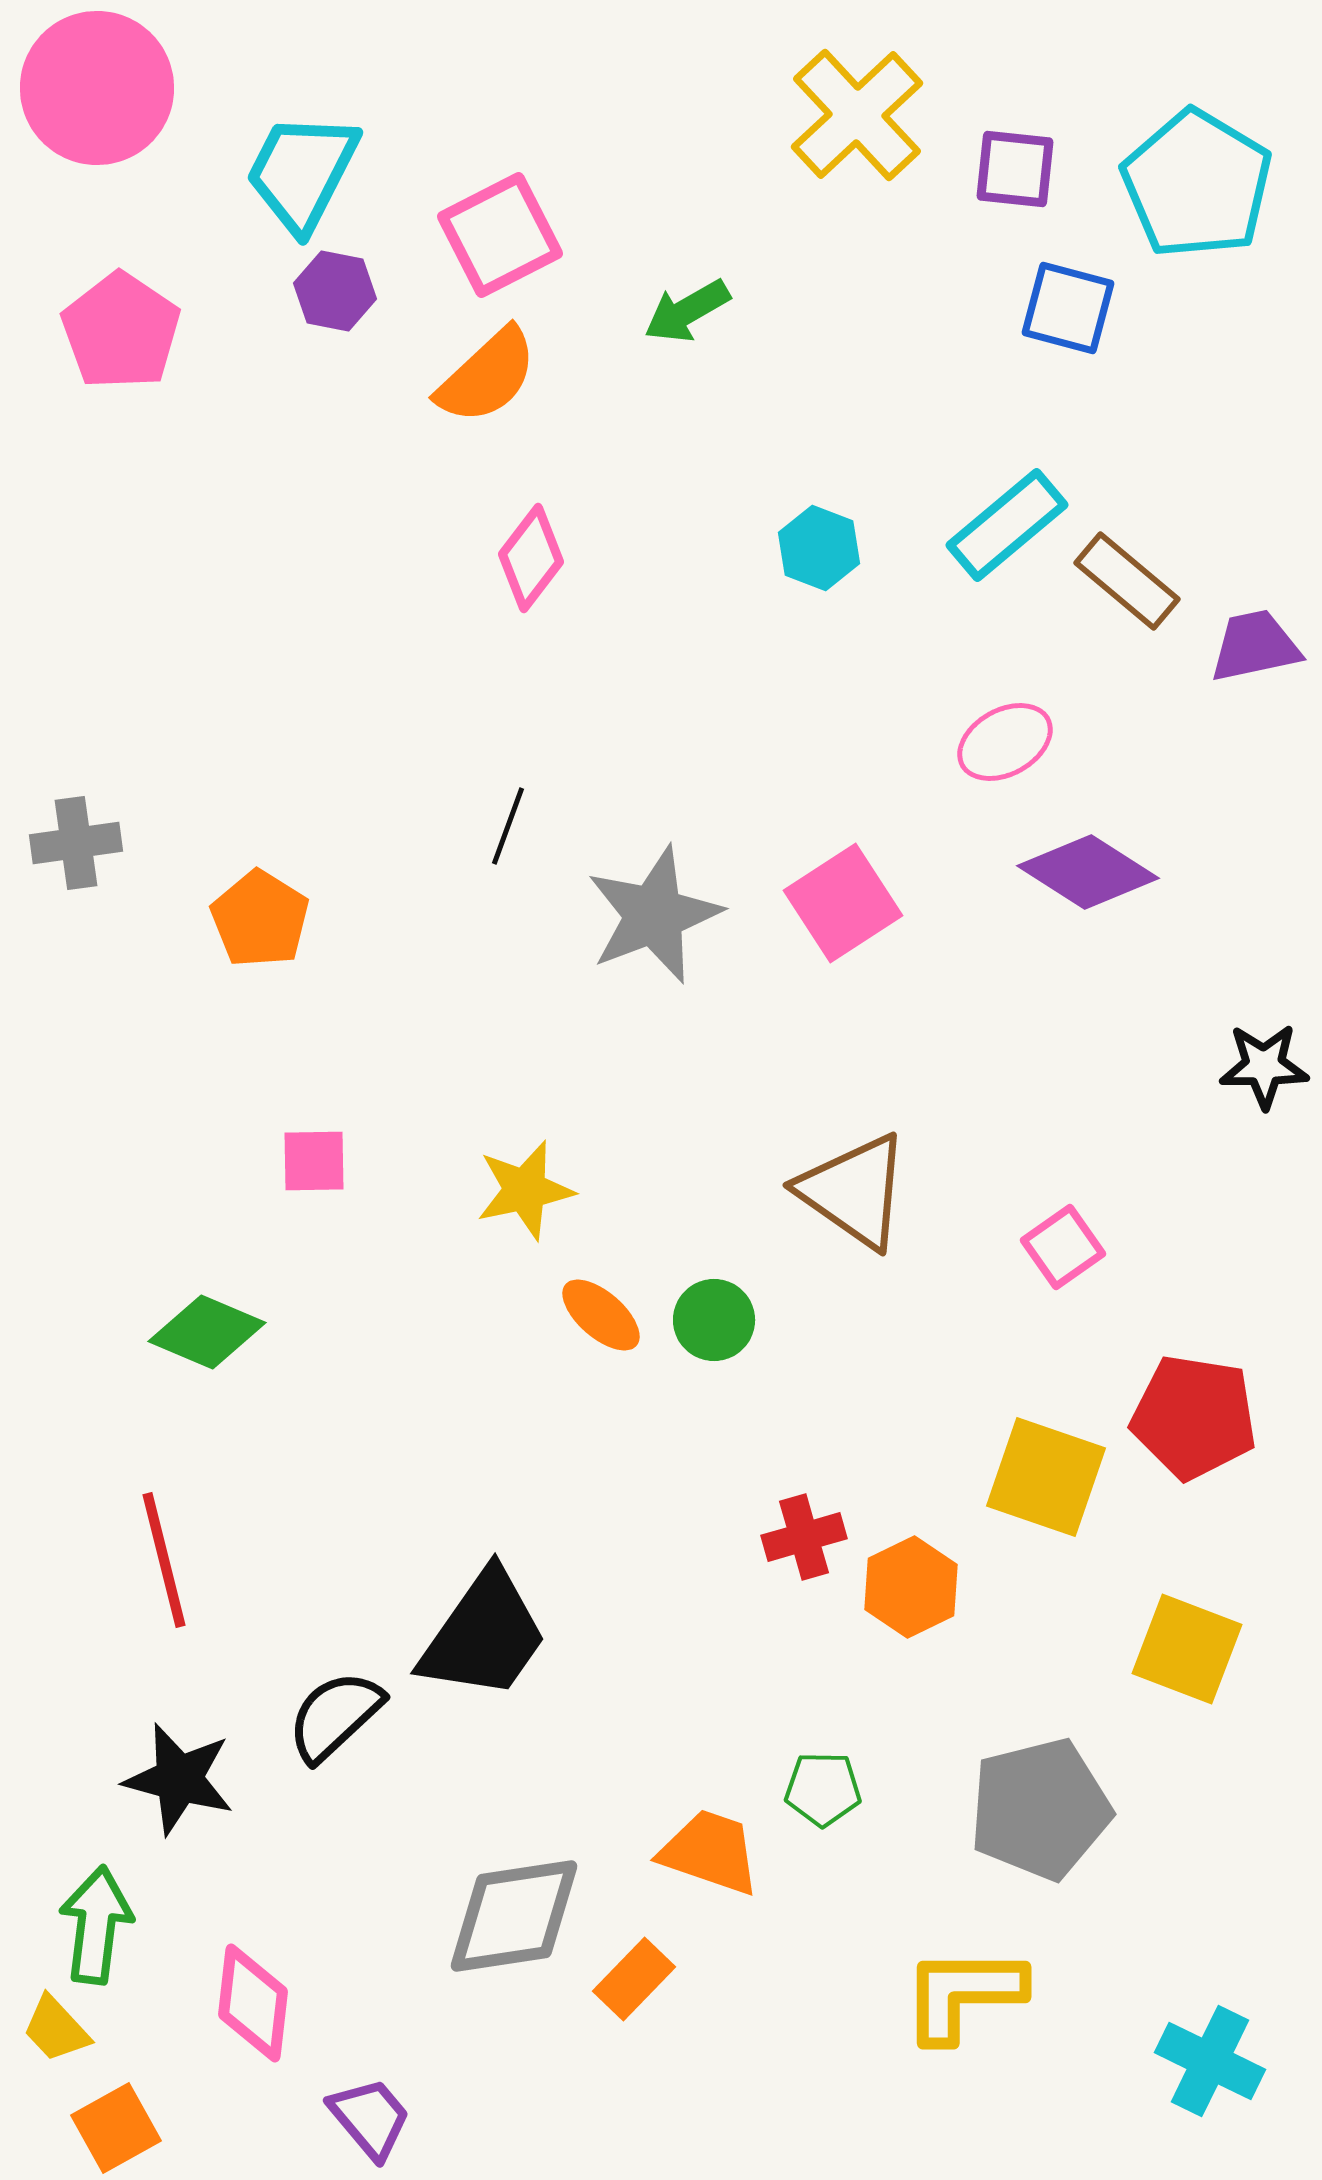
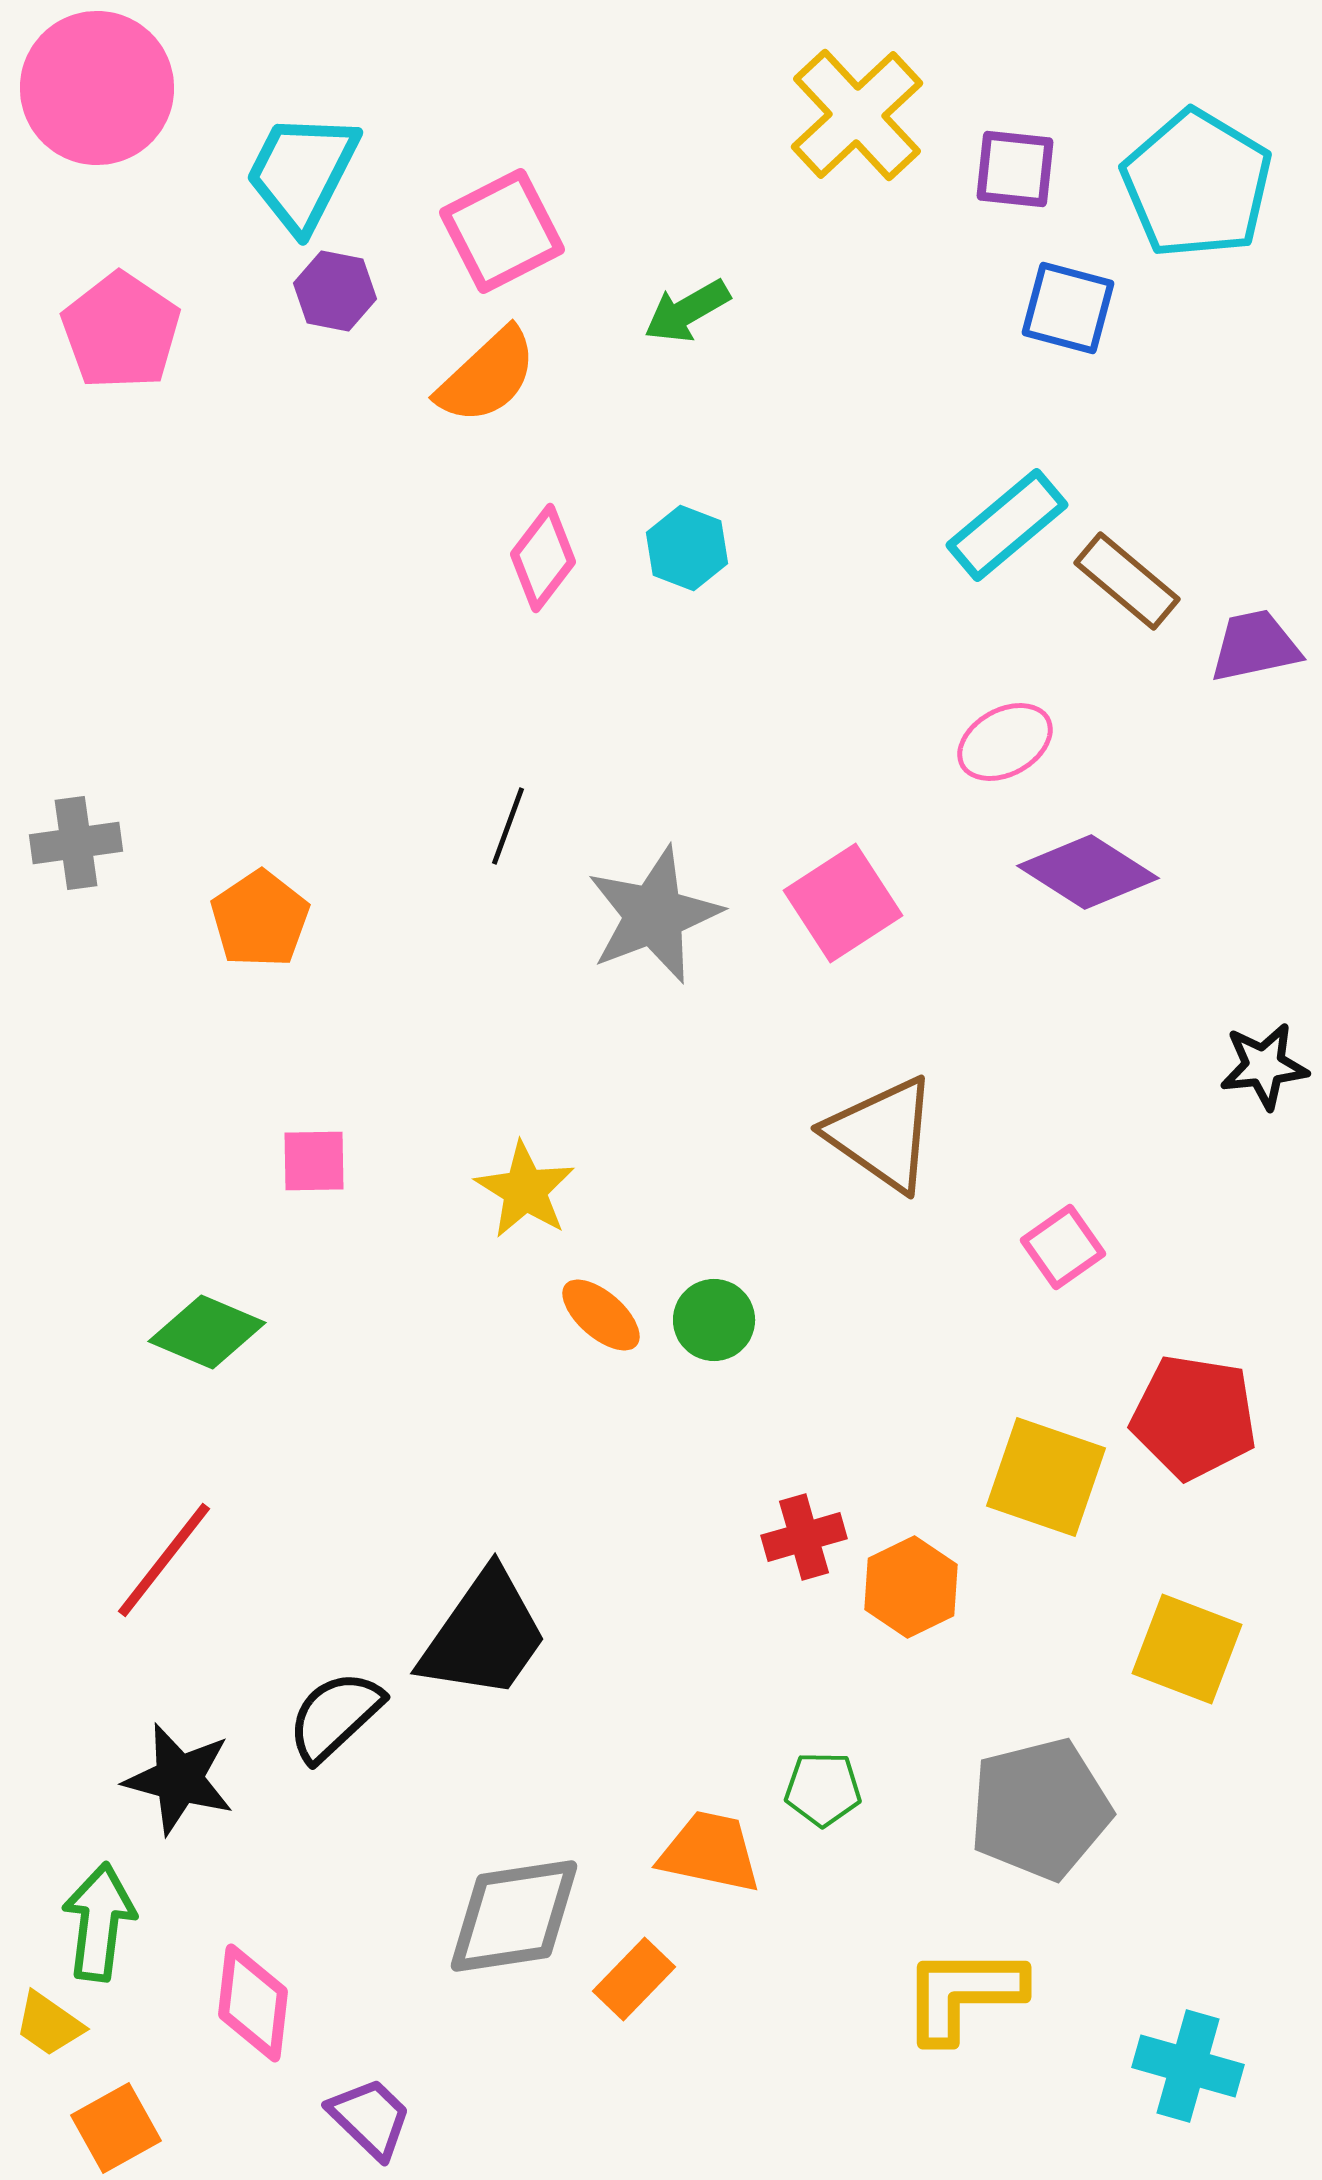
pink square at (500, 235): moved 2 px right, 4 px up
cyan hexagon at (819, 548): moved 132 px left
pink diamond at (531, 558): moved 12 px right
orange pentagon at (260, 919): rotated 6 degrees clockwise
black star at (1264, 1066): rotated 6 degrees counterclockwise
yellow star at (525, 1190): rotated 28 degrees counterclockwise
brown triangle at (854, 1191): moved 28 px right, 57 px up
red line at (164, 1560): rotated 52 degrees clockwise
orange trapezoid at (710, 1852): rotated 7 degrees counterclockwise
green arrow at (96, 1925): moved 3 px right, 3 px up
yellow trapezoid at (56, 2029): moved 7 px left, 5 px up; rotated 12 degrees counterclockwise
cyan cross at (1210, 2061): moved 22 px left, 5 px down; rotated 10 degrees counterclockwise
purple trapezoid at (370, 2118): rotated 6 degrees counterclockwise
